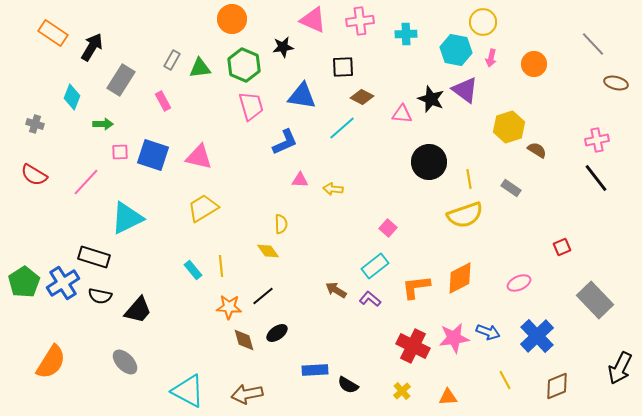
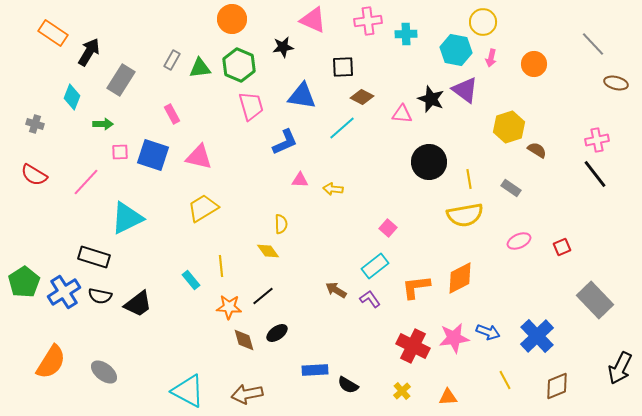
pink cross at (360, 21): moved 8 px right
black arrow at (92, 47): moved 3 px left, 5 px down
green hexagon at (244, 65): moved 5 px left
pink rectangle at (163, 101): moved 9 px right, 13 px down
black line at (596, 178): moved 1 px left, 4 px up
yellow semicircle at (465, 215): rotated 9 degrees clockwise
cyan rectangle at (193, 270): moved 2 px left, 10 px down
blue cross at (63, 283): moved 1 px right, 9 px down
pink ellipse at (519, 283): moved 42 px up
purple L-shape at (370, 299): rotated 15 degrees clockwise
black trapezoid at (138, 310): moved 6 px up; rotated 12 degrees clockwise
gray ellipse at (125, 362): moved 21 px left, 10 px down; rotated 8 degrees counterclockwise
